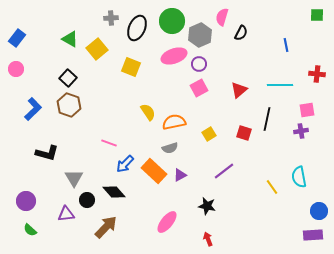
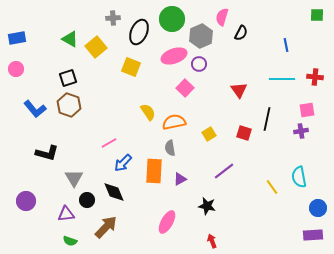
gray cross at (111, 18): moved 2 px right
green circle at (172, 21): moved 2 px up
black ellipse at (137, 28): moved 2 px right, 4 px down
gray hexagon at (200, 35): moved 1 px right, 1 px down
blue rectangle at (17, 38): rotated 42 degrees clockwise
yellow square at (97, 49): moved 1 px left, 2 px up
red cross at (317, 74): moved 2 px left, 3 px down
black square at (68, 78): rotated 30 degrees clockwise
cyan line at (280, 85): moved 2 px right, 6 px up
pink square at (199, 88): moved 14 px left; rotated 18 degrees counterclockwise
red triangle at (239, 90): rotated 24 degrees counterclockwise
blue L-shape at (33, 109): moved 2 px right; rotated 95 degrees clockwise
pink line at (109, 143): rotated 49 degrees counterclockwise
gray semicircle at (170, 148): rotated 98 degrees clockwise
blue arrow at (125, 164): moved 2 px left, 1 px up
orange rectangle at (154, 171): rotated 50 degrees clockwise
purple triangle at (180, 175): moved 4 px down
black diamond at (114, 192): rotated 20 degrees clockwise
blue circle at (319, 211): moved 1 px left, 3 px up
pink ellipse at (167, 222): rotated 10 degrees counterclockwise
green semicircle at (30, 230): moved 40 px right, 11 px down; rotated 24 degrees counterclockwise
red arrow at (208, 239): moved 4 px right, 2 px down
